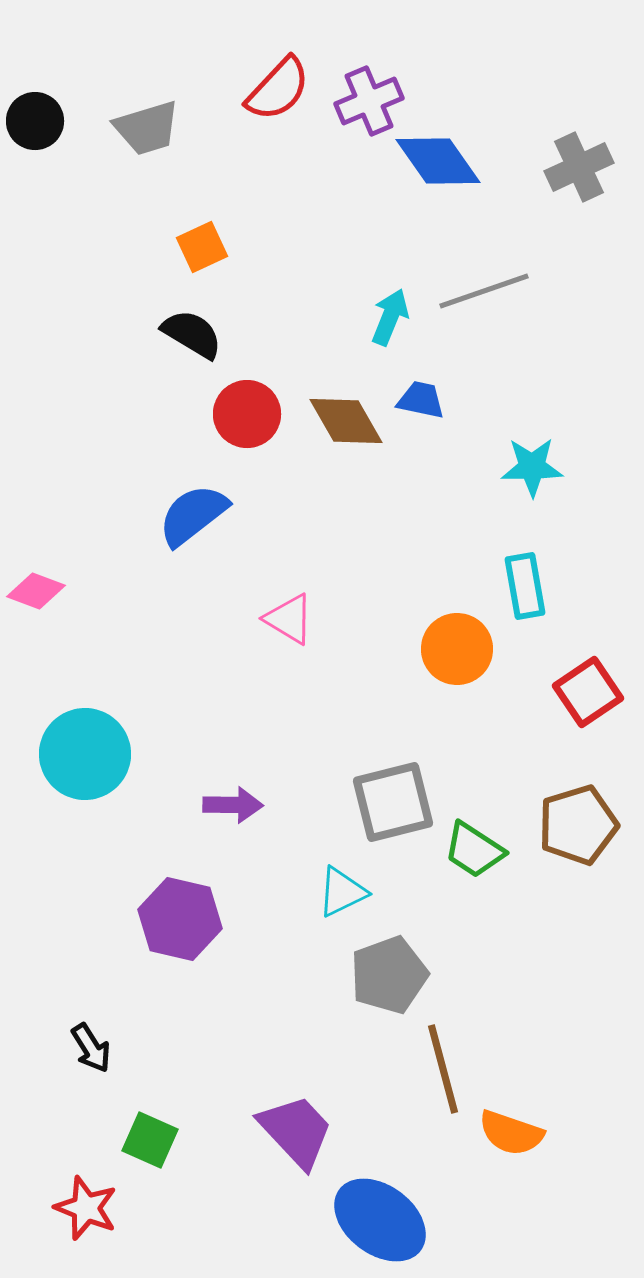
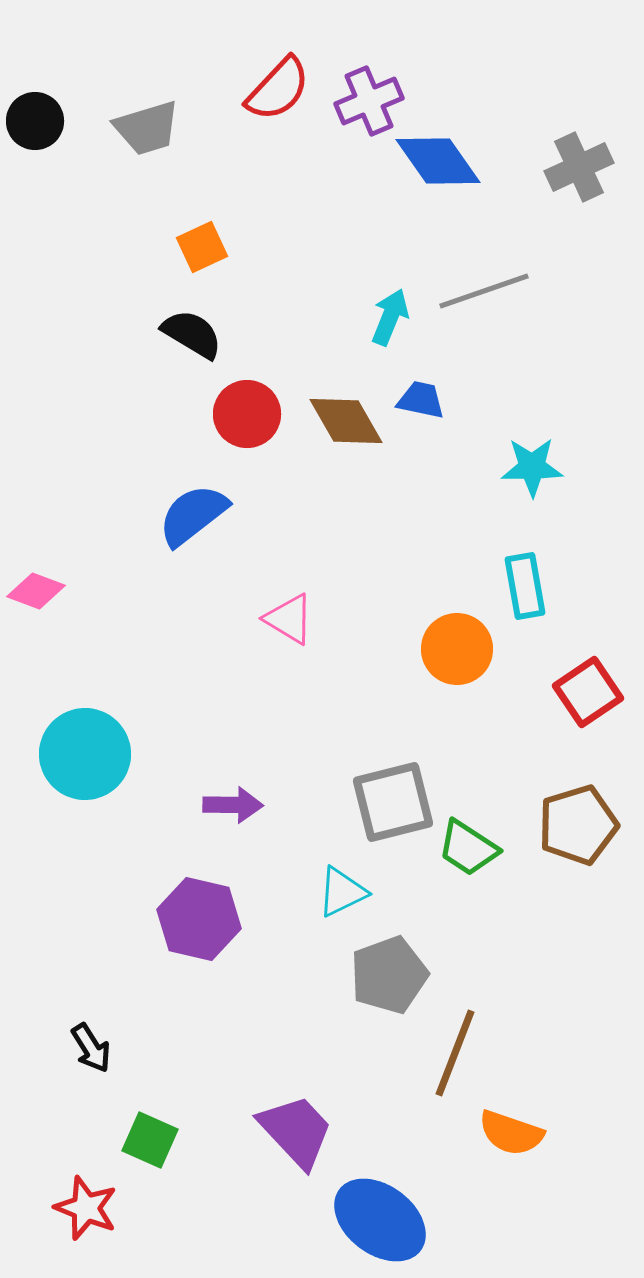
green trapezoid: moved 6 px left, 2 px up
purple hexagon: moved 19 px right
brown line: moved 12 px right, 16 px up; rotated 36 degrees clockwise
